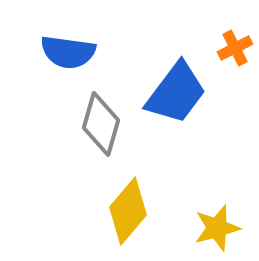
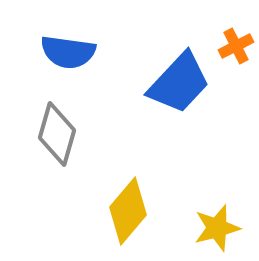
orange cross: moved 1 px right, 2 px up
blue trapezoid: moved 3 px right, 10 px up; rotated 6 degrees clockwise
gray diamond: moved 44 px left, 10 px down
